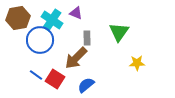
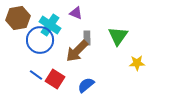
cyan cross: moved 2 px left, 5 px down
green triangle: moved 1 px left, 4 px down
brown arrow: moved 1 px right, 7 px up
